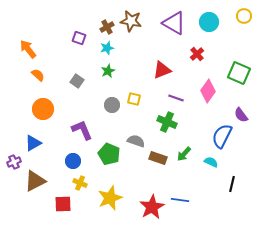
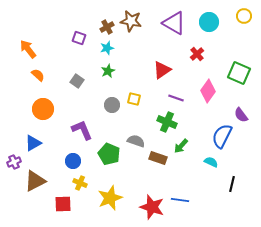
red triangle: rotated 12 degrees counterclockwise
green arrow: moved 3 px left, 8 px up
red star: rotated 25 degrees counterclockwise
